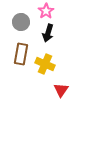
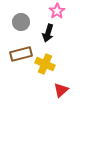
pink star: moved 11 px right
brown rectangle: rotated 65 degrees clockwise
red triangle: rotated 14 degrees clockwise
